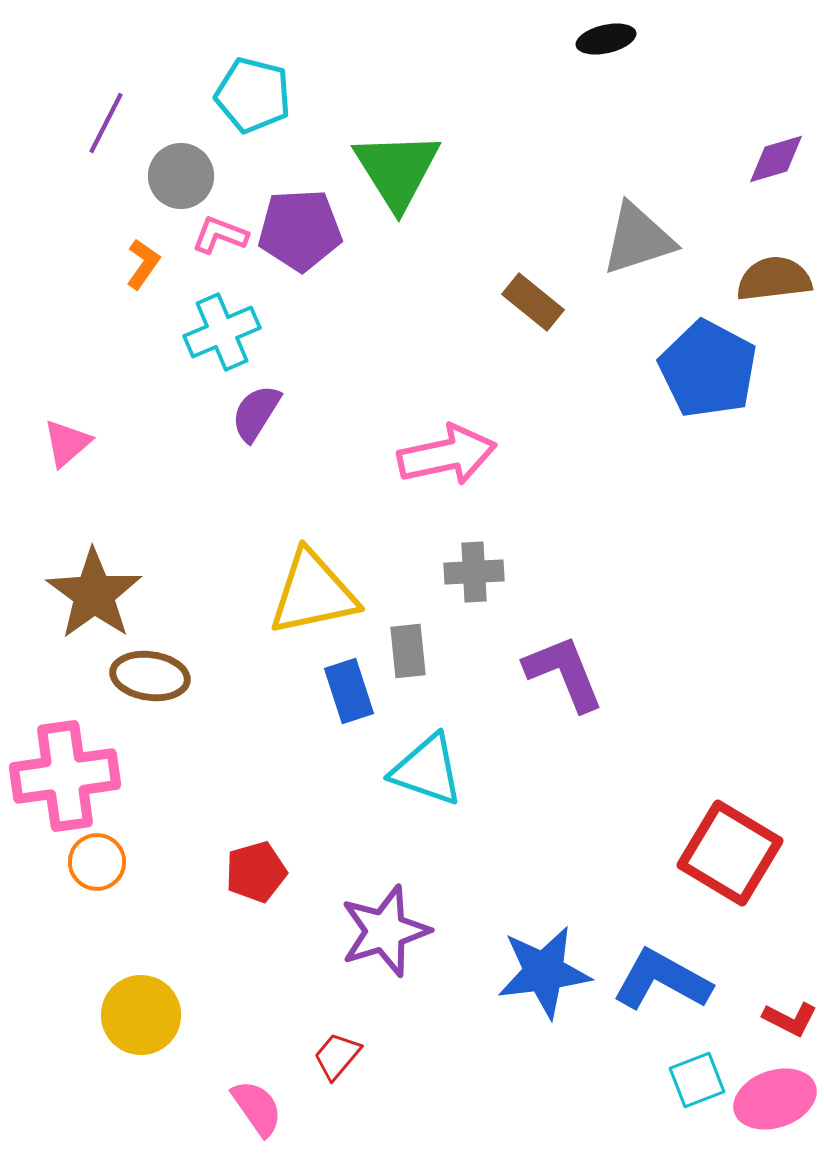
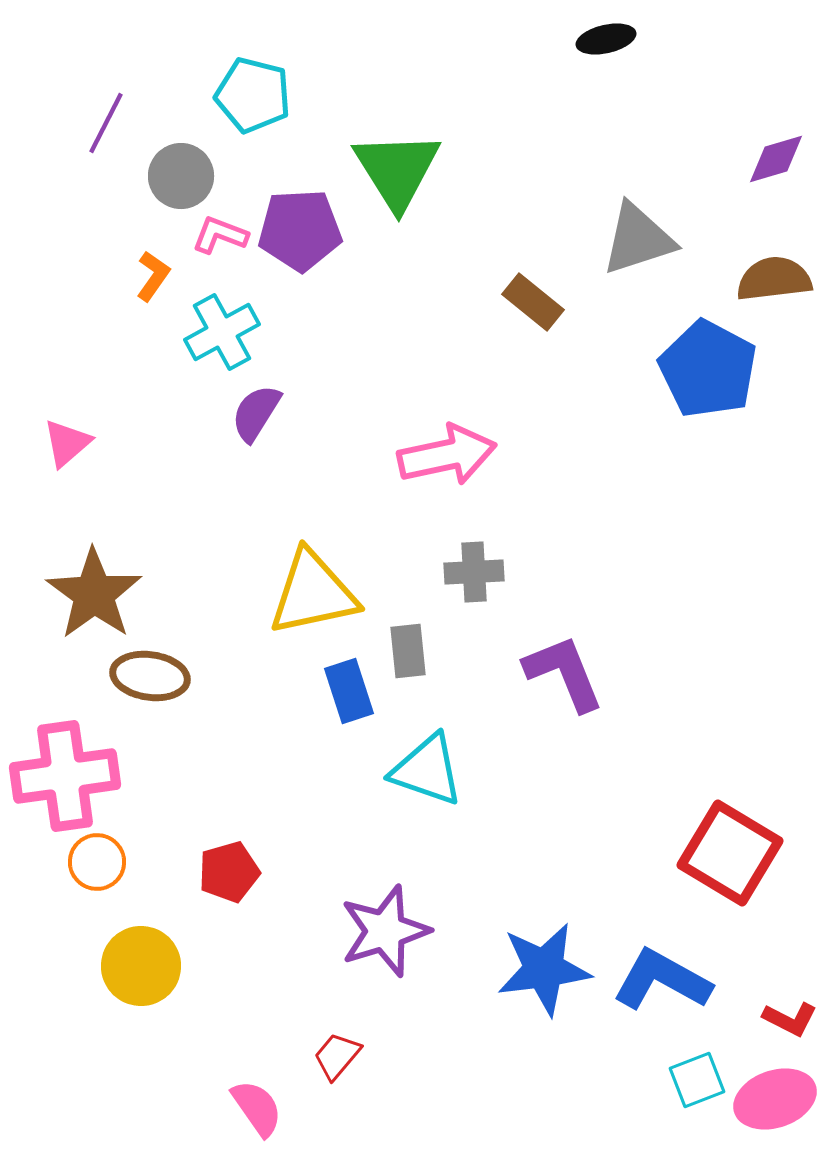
orange L-shape: moved 10 px right, 12 px down
cyan cross: rotated 6 degrees counterclockwise
red pentagon: moved 27 px left
blue star: moved 3 px up
yellow circle: moved 49 px up
